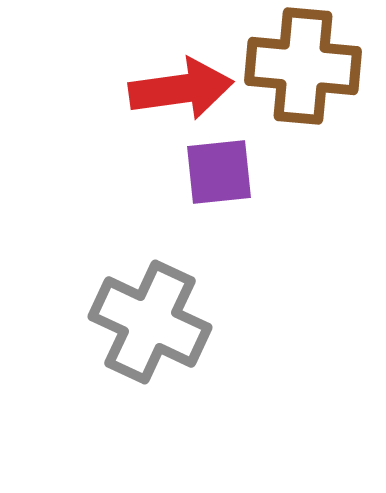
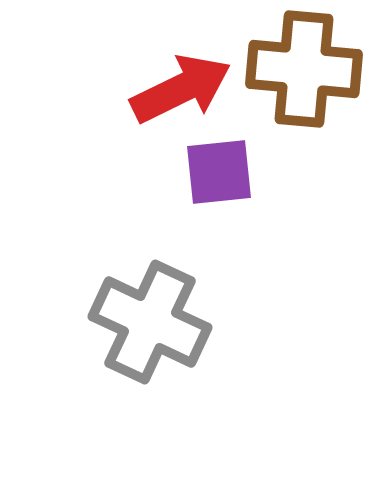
brown cross: moved 1 px right, 3 px down
red arrow: rotated 18 degrees counterclockwise
